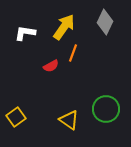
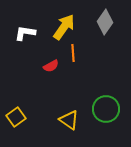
gray diamond: rotated 10 degrees clockwise
orange line: rotated 24 degrees counterclockwise
